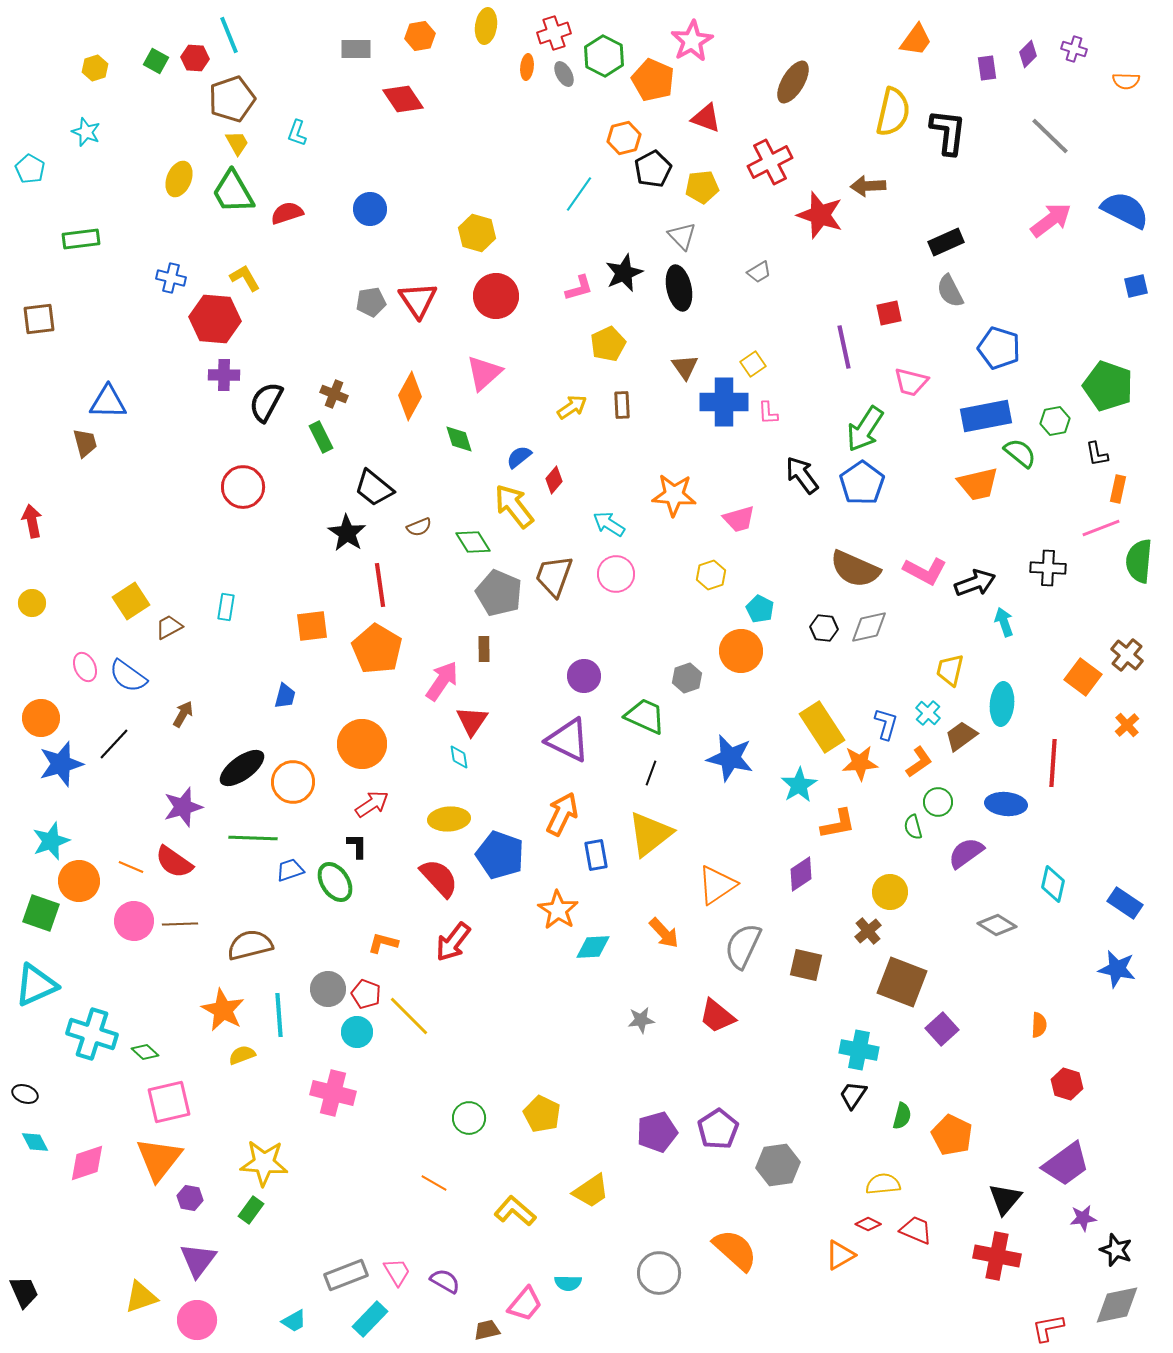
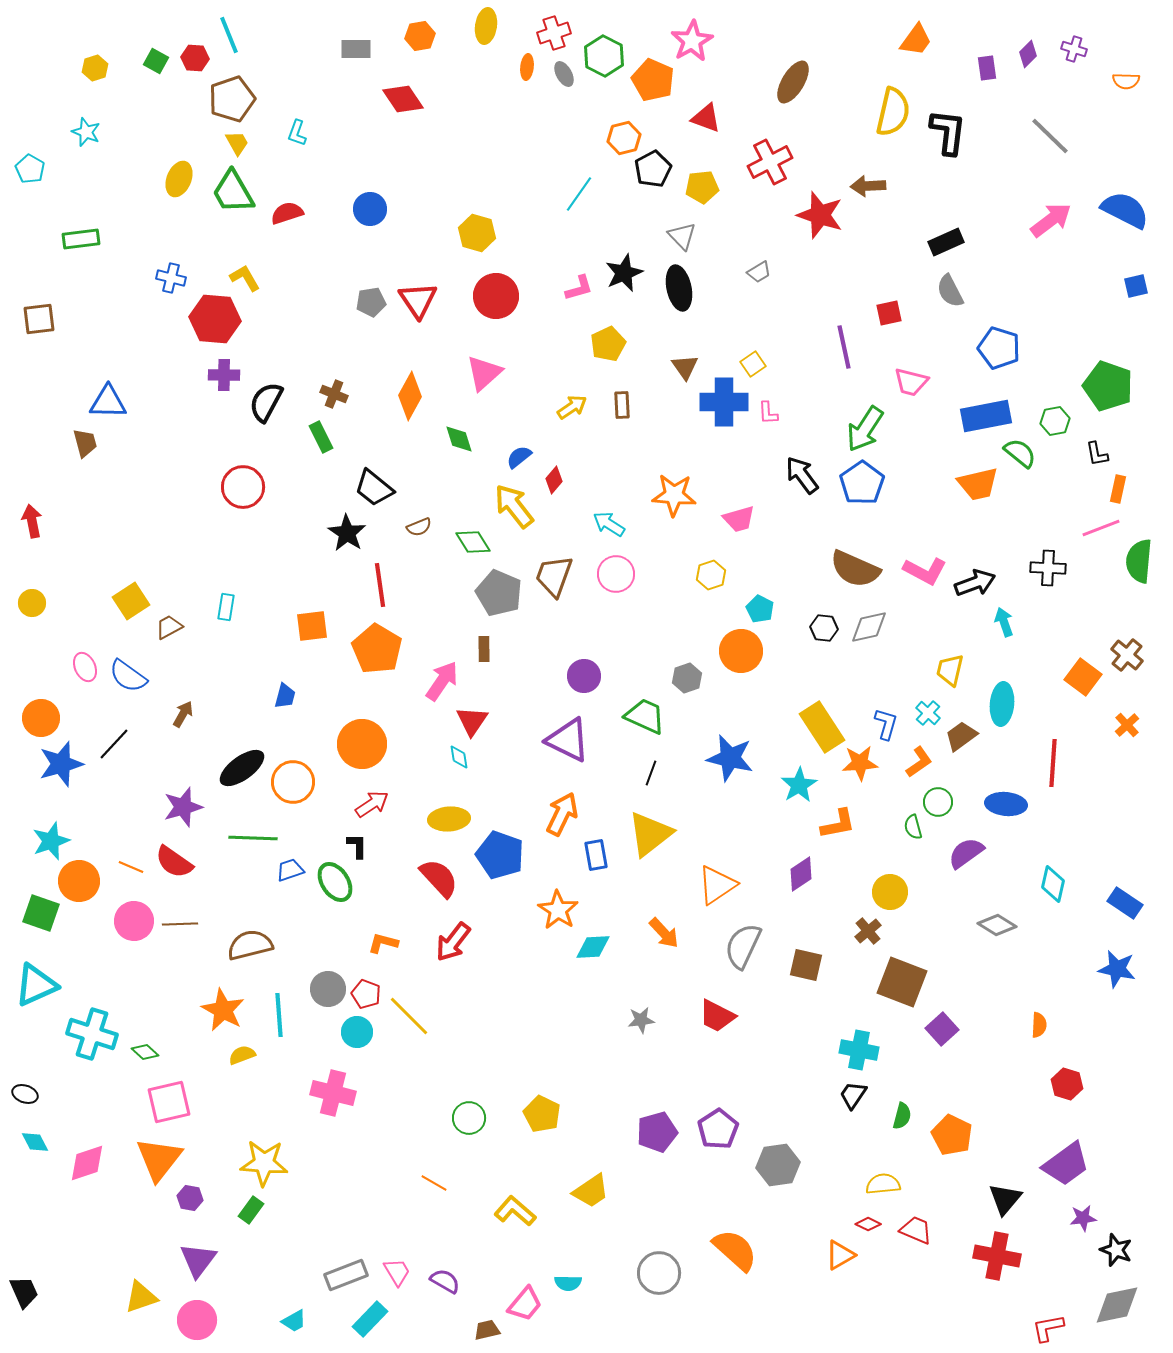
red trapezoid at (717, 1016): rotated 12 degrees counterclockwise
